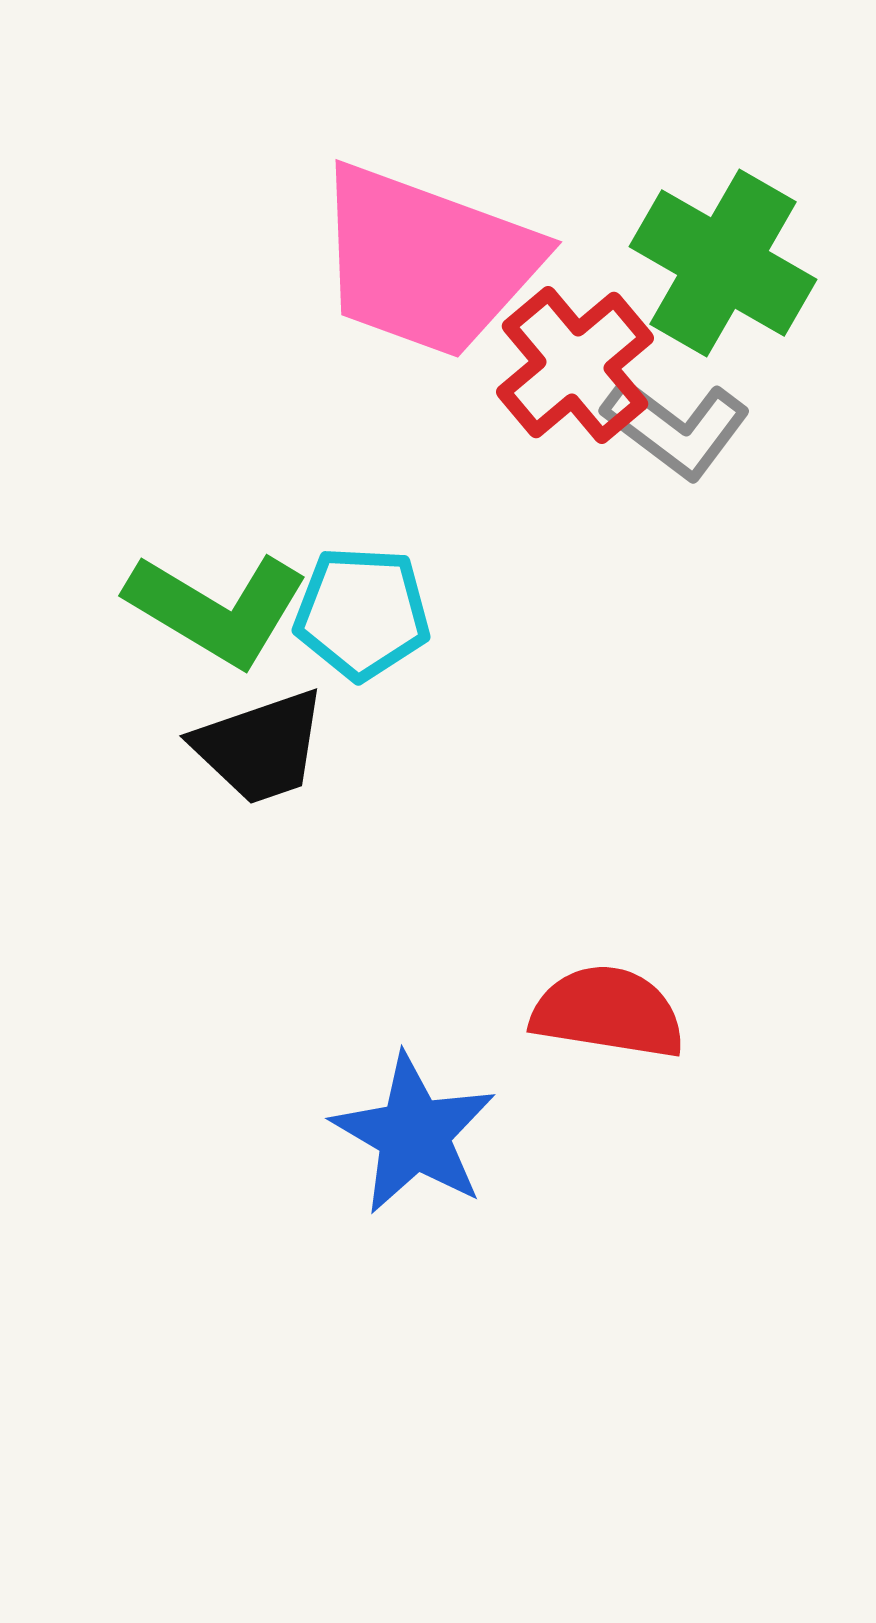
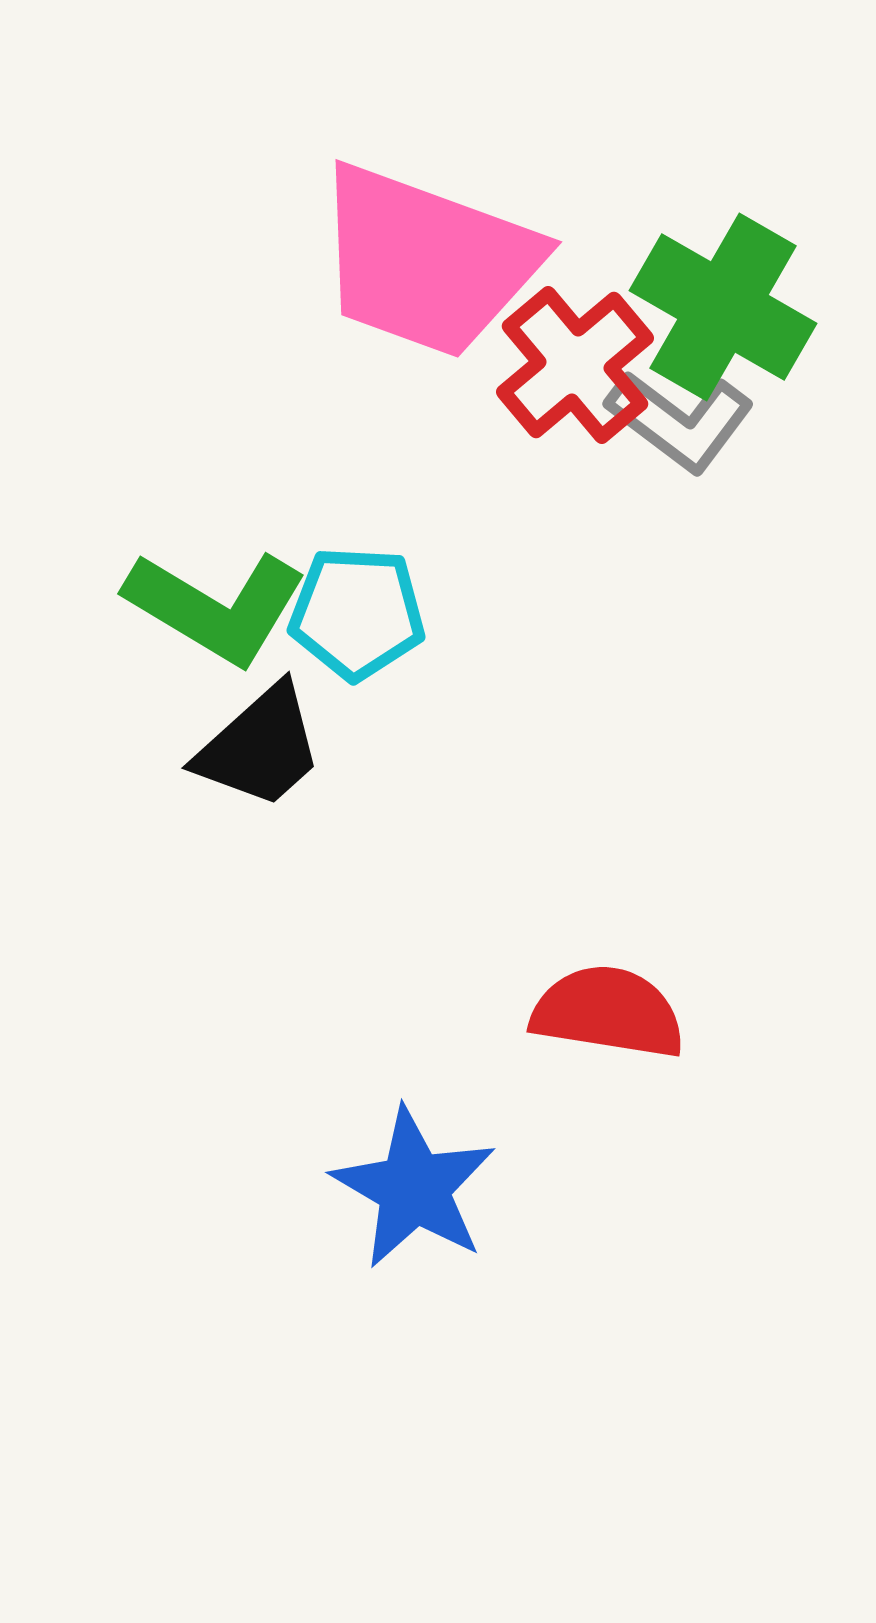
green cross: moved 44 px down
gray L-shape: moved 4 px right, 7 px up
green L-shape: moved 1 px left, 2 px up
cyan pentagon: moved 5 px left
black trapezoid: rotated 23 degrees counterclockwise
blue star: moved 54 px down
